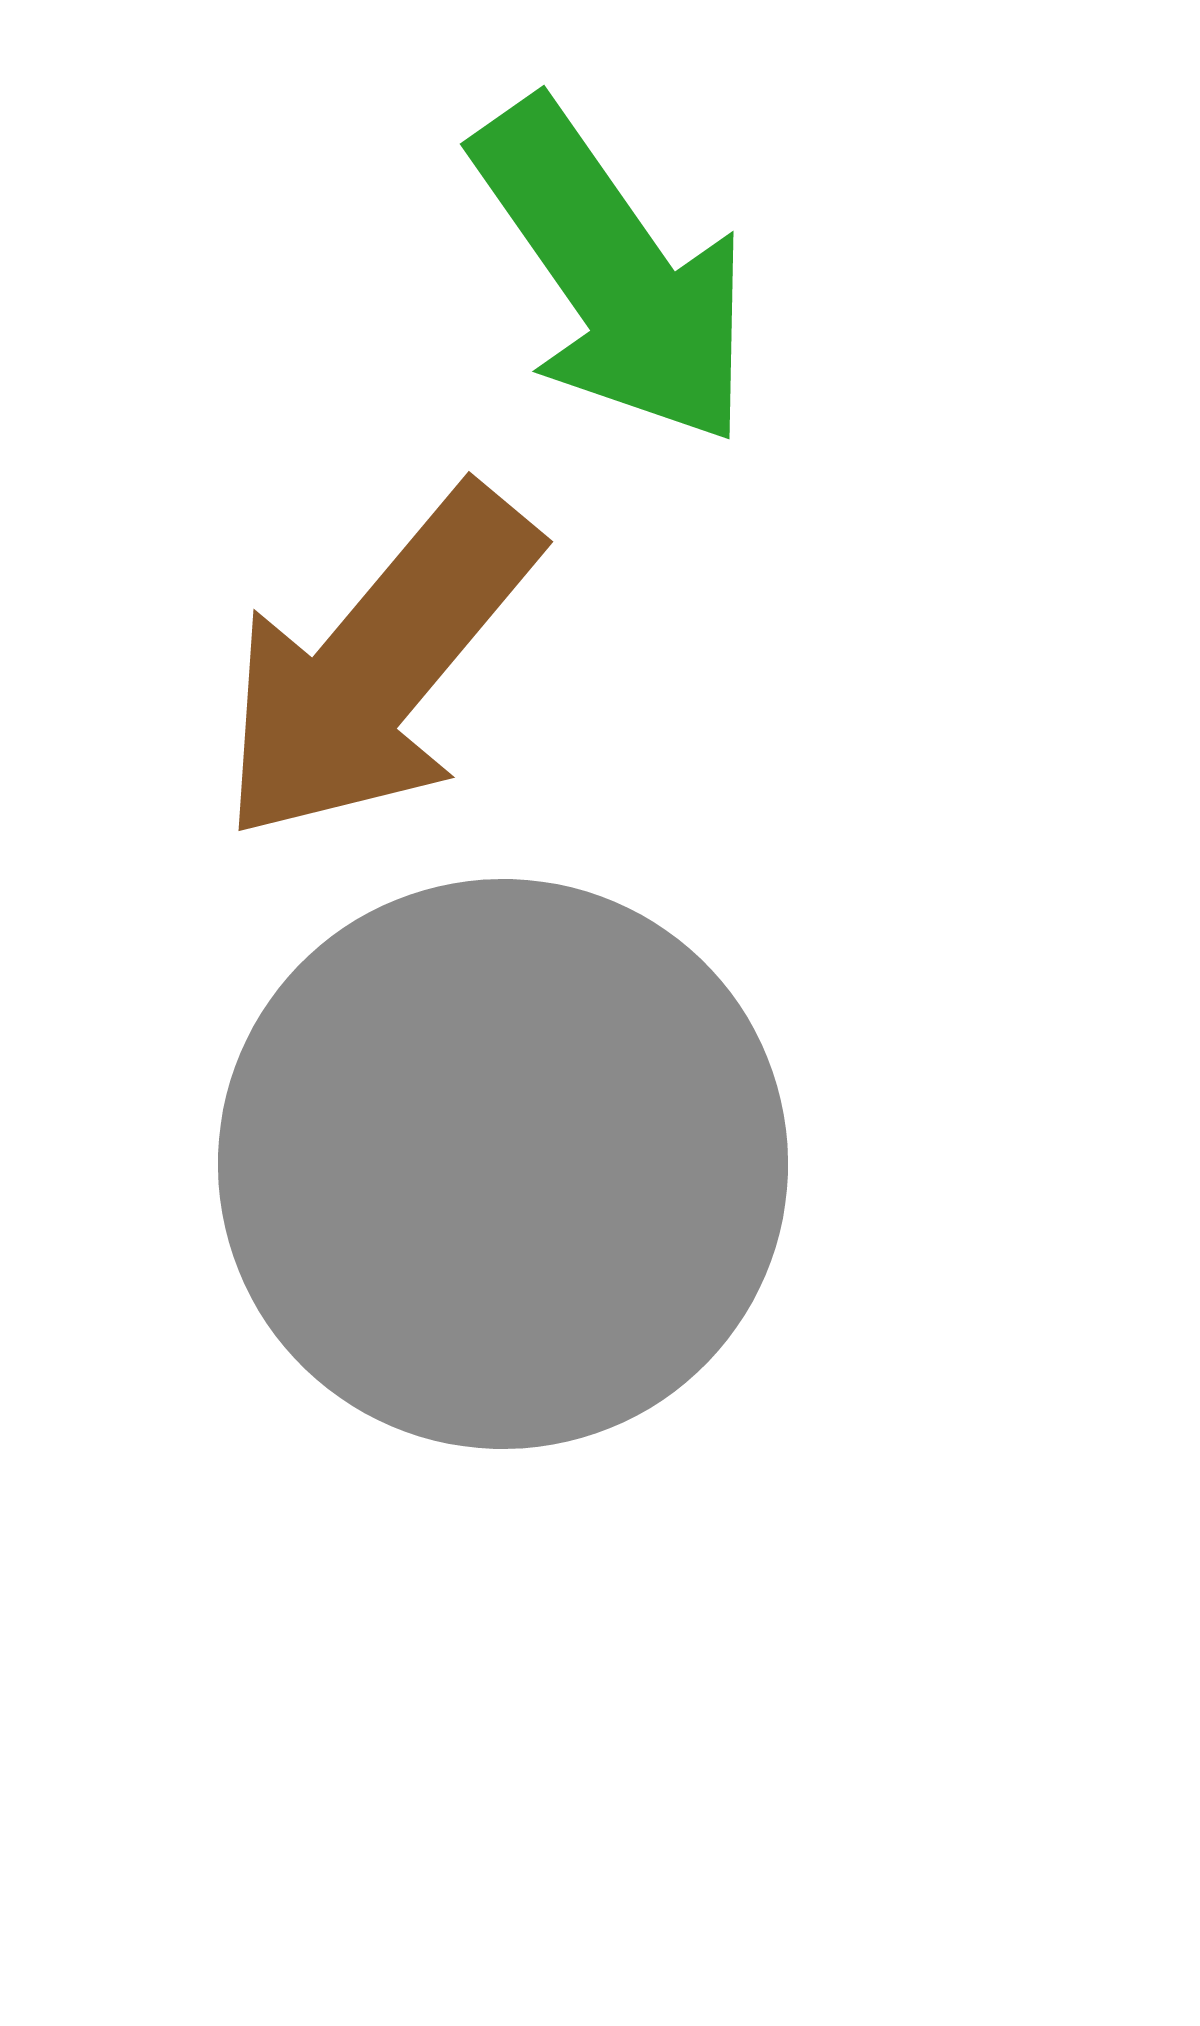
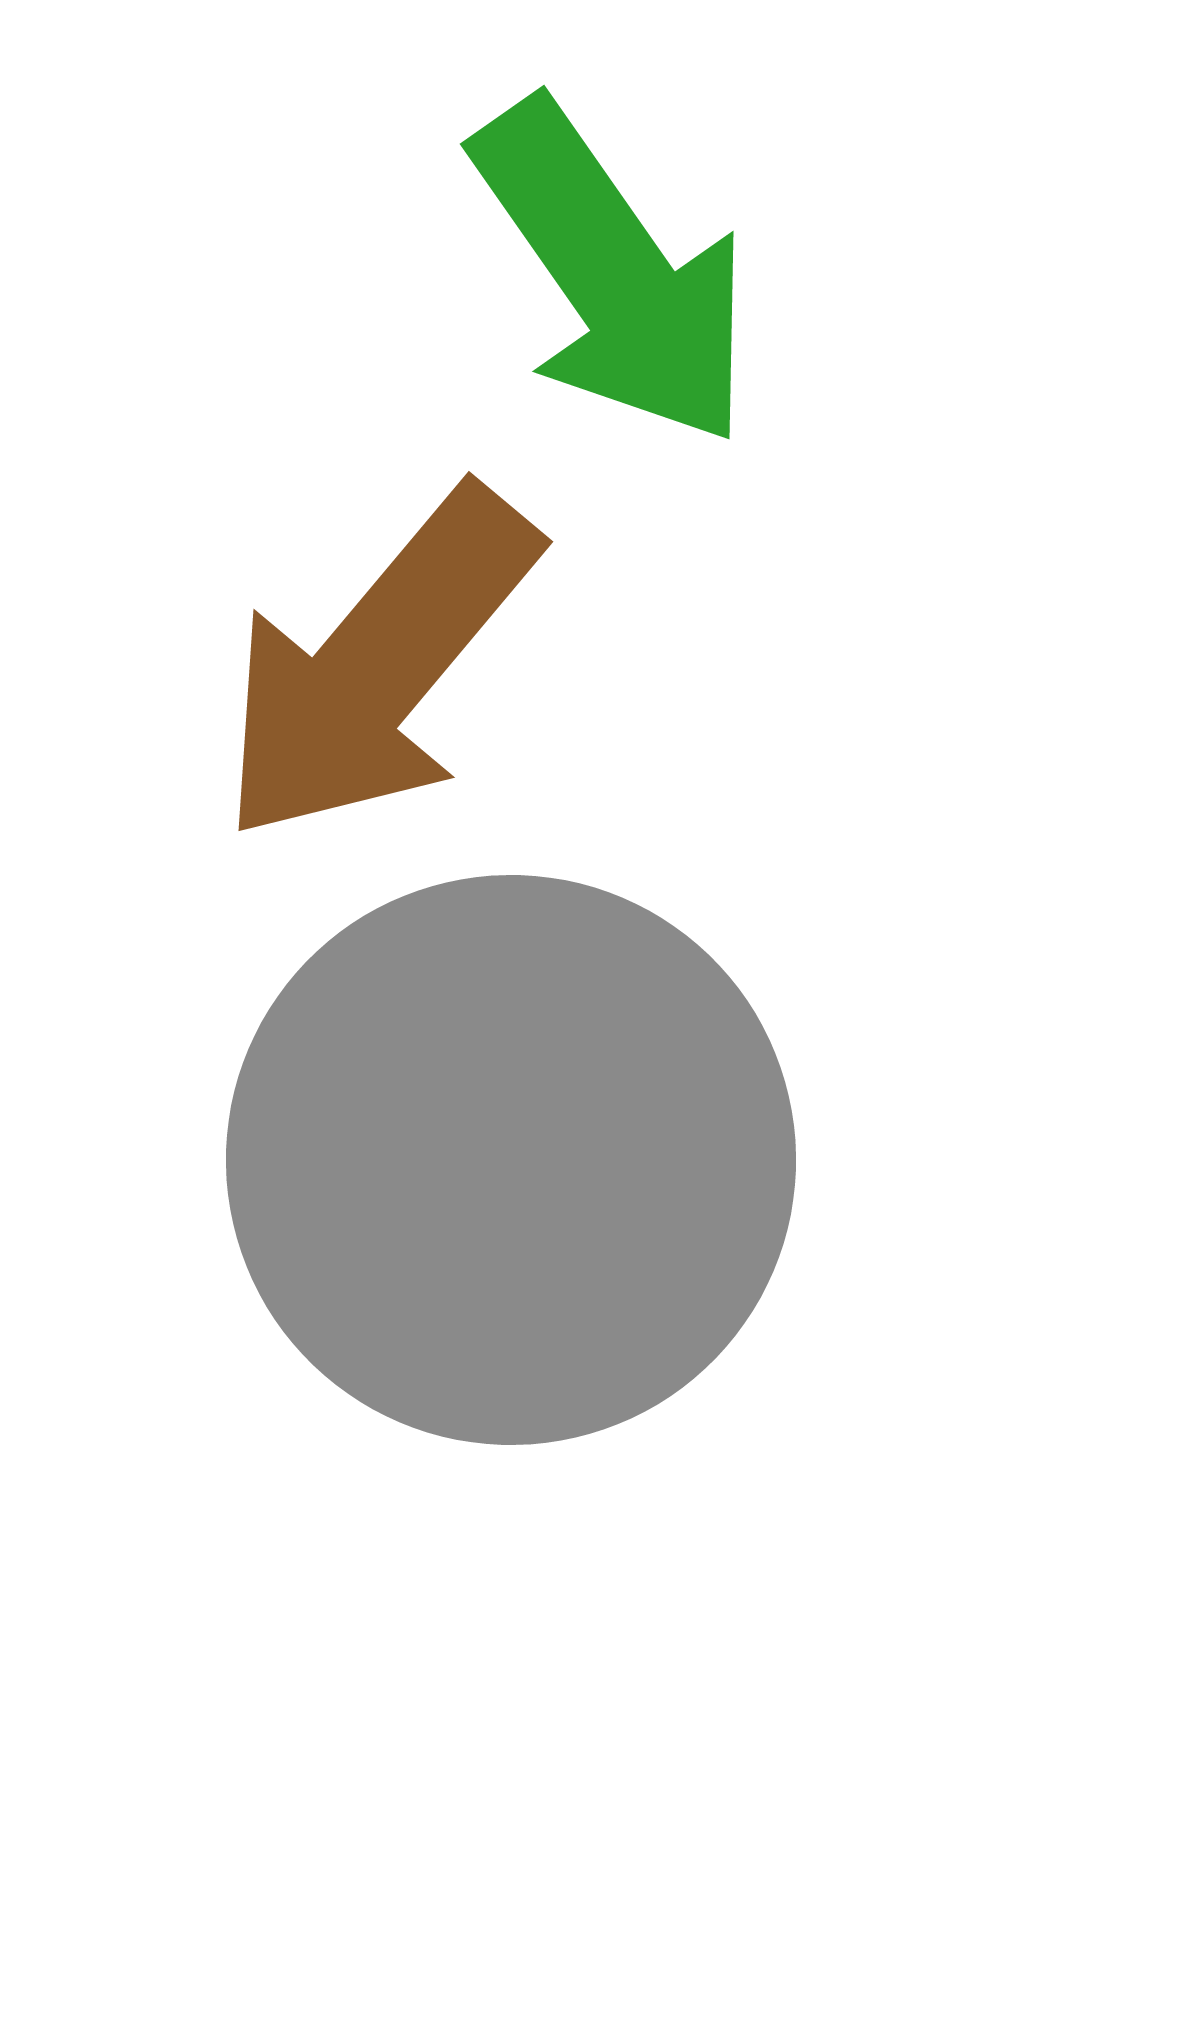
gray circle: moved 8 px right, 4 px up
